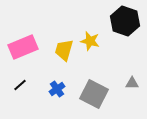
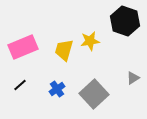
yellow star: rotated 24 degrees counterclockwise
gray triangle: moved 1 px right, 5 px up; rotated 32 degrees counterclockwise
gray square: rotated 20 degrees clockwise
